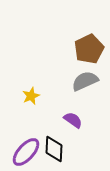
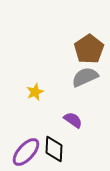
brown pentagon: rotated 8 degrees counterclockwise
gray semicircle: moved 4 px up
yellow star: moved 4 px right, 4 px up
